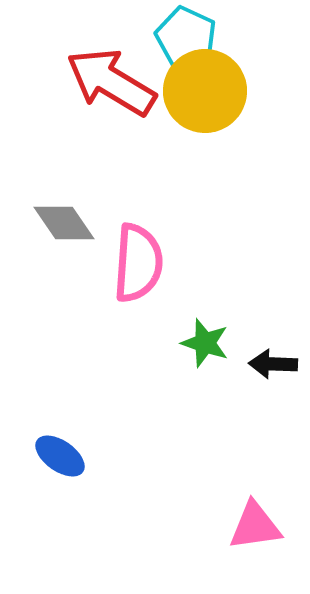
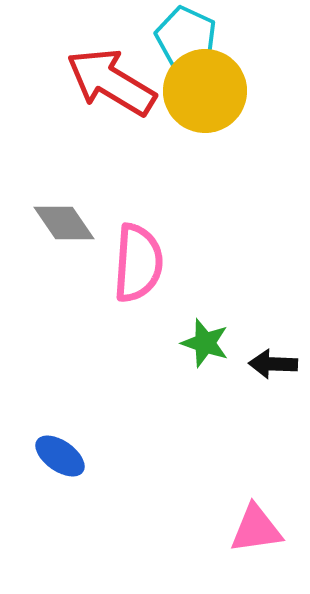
pink triangle: moved 1 px right, 3 px down
